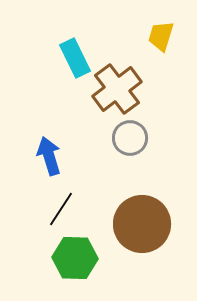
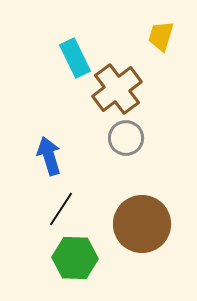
gray circle: moved 4 px left
